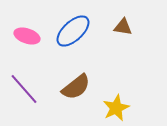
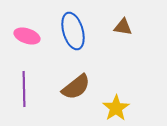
blue ellipse: rotated 63 degrees counterclockwise
purple line: rotated 40 degrees clockwise
yellow star: rotated 8 degrees counterclockwise
